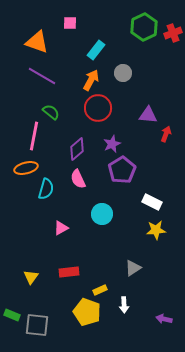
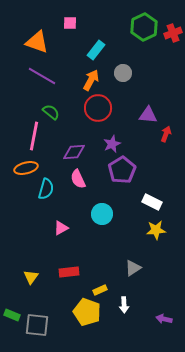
purple diamond: moved 3 px left, 3 px down; rotated 35 degrees clockwise
